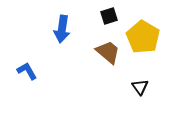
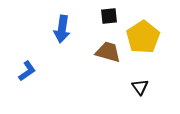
black square: rotated 12 degrees clockwise
yellow pentagon: rotated 8 degrees clockwise
brown trapezoid: rotated 24 degrees counterclockwise
blue L-shape: rotated 85 degrees clockwise
